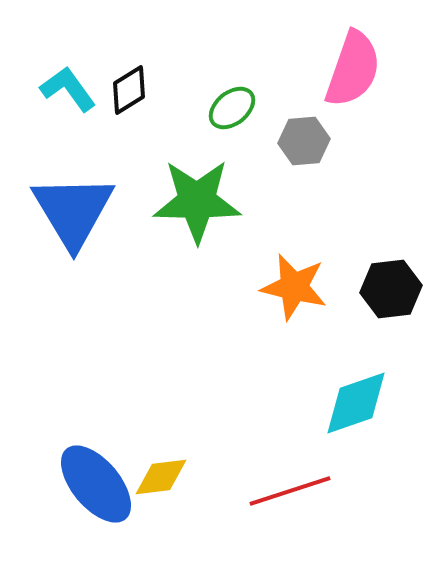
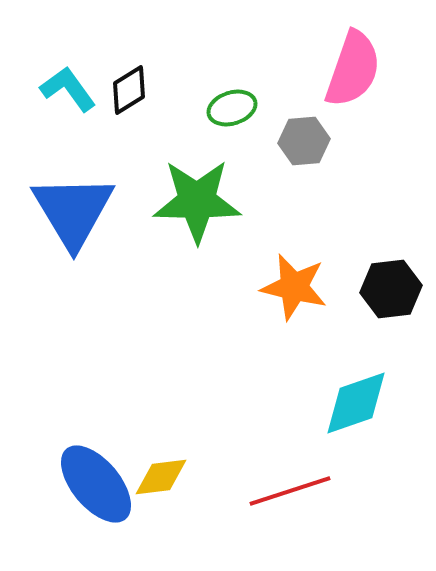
green ellipse: rotated 21 degrees clockwise
